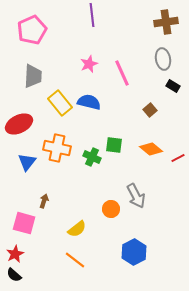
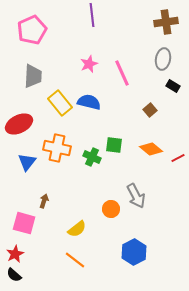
gray ellipse: rotated 20 degrees clockwise
